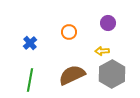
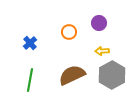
purple circle: moved 9 px left
gray hexagon: moved 1 px down
